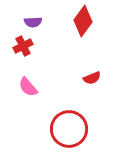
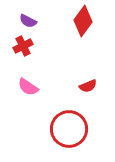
purple semicircle: moved 5 px left, 1 px up; rotated 30 degrees clockwise
red semicircle: moved 4 px left, 8 px down
pink semicircle: rotated 15 degrees counterclockwise
